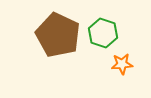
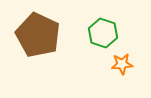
brown pentagon: moved 20 px left
